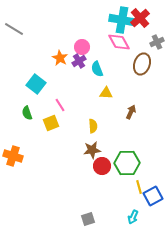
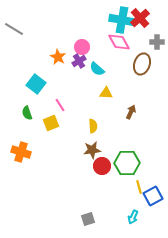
gray cross: rotated 24 degrees clockwise
orange star: moved 2 px left, 1 px up
cyan semicircle: rotated 28 degrees counterclockwise
orange cross: moved 8 px right, 4 px up
